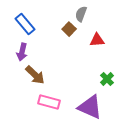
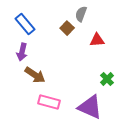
brown square: moved 2 px left, 1 px up
brown arrow: rotated 10 degrees counterclockwise
